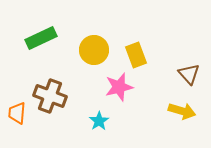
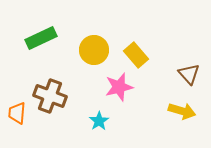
yellow rectangle: rotated 20 degrees counterclockwise
